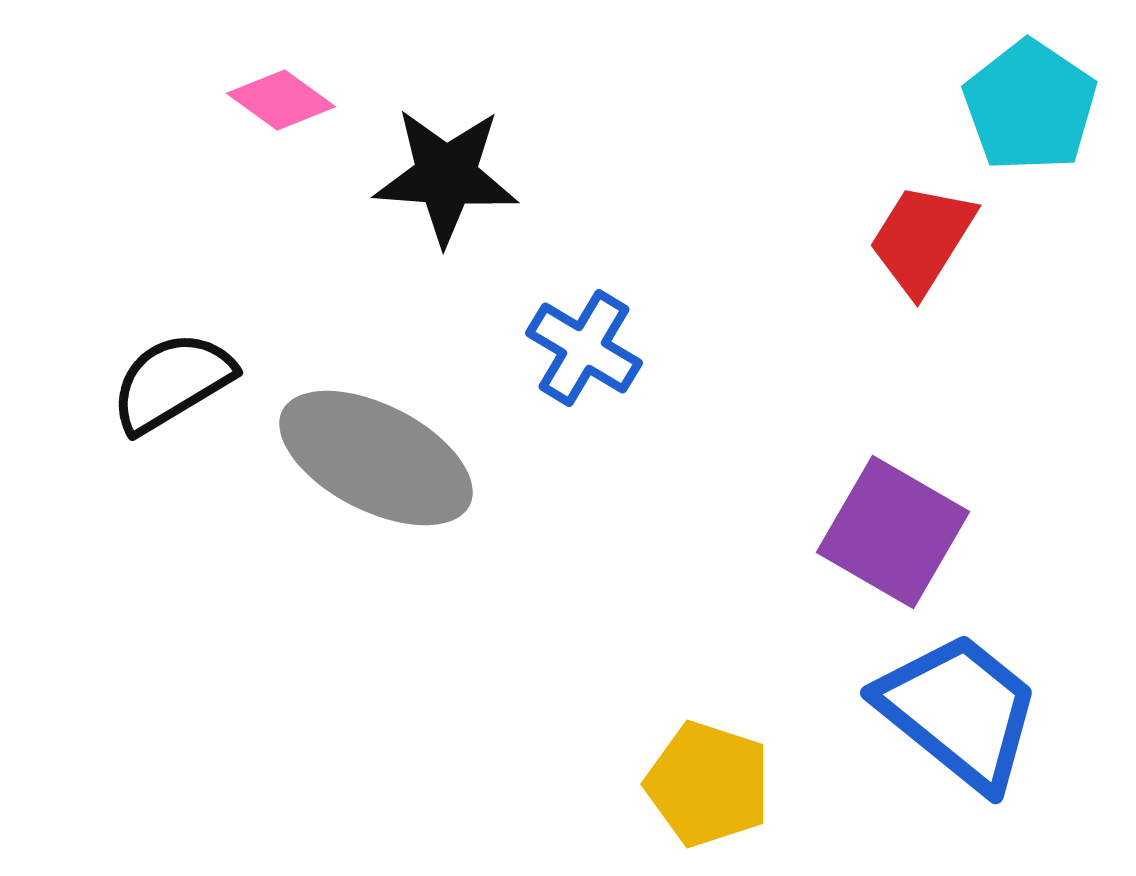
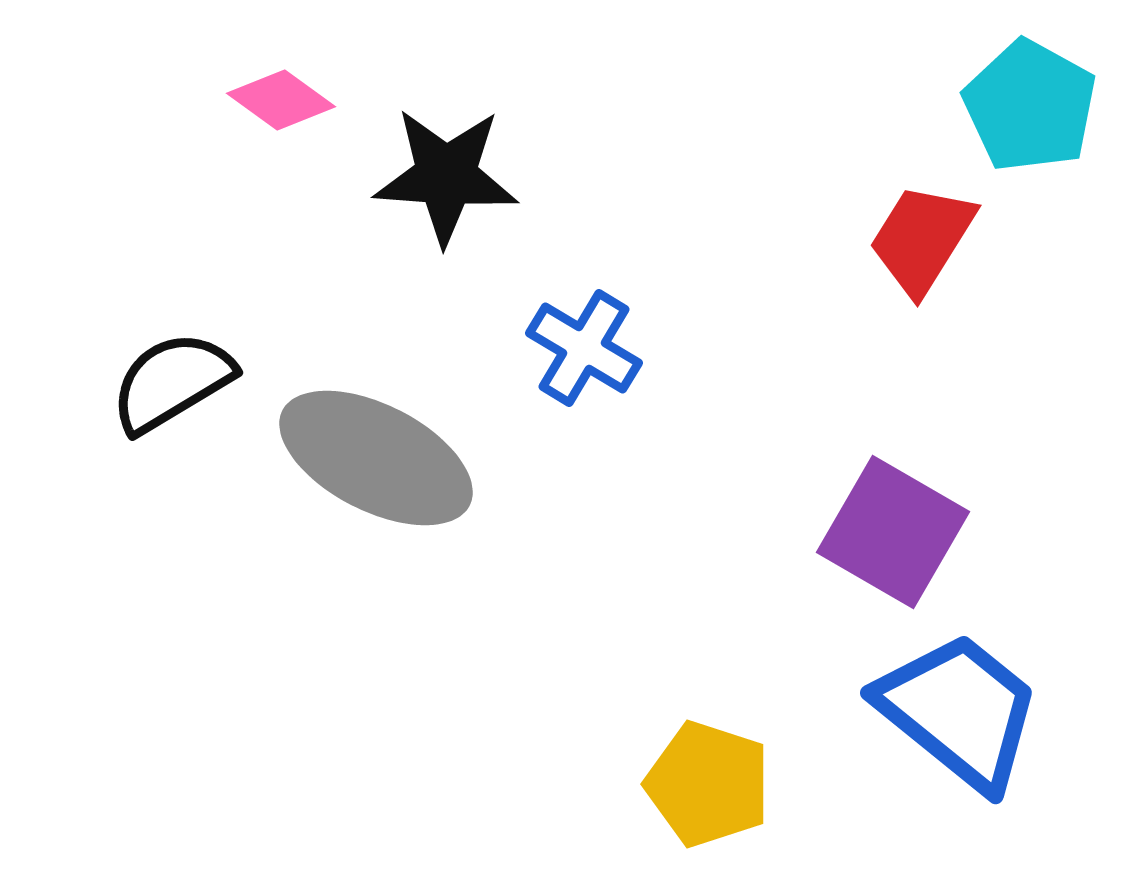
cyan pentagon: rotated 5 degrees counterclockwise
